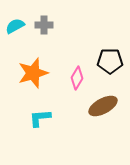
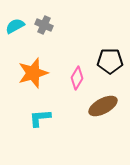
gray cross: rotated 24 degrees clockwise
